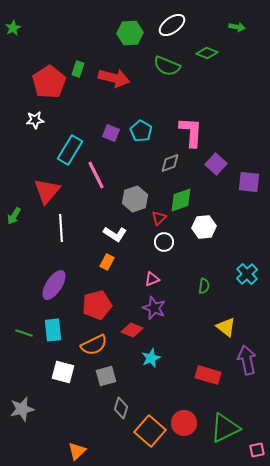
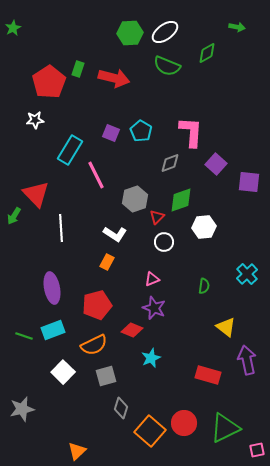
white ellipse at (172, 25): moved 7 px left, 7 px down
green diamond at (207, 53): rotated 50 degrees counterclockwise
red triangle at (47, 191): moved 11 px left, 3 px down; rotated 24 degrees counterclockwise
red triangle at (159, 218): moved 2 px left, 1 px up
purple ellipse at (54, 285): moved 2 px left, 3 px down; rotated 44 degrees counterclockwise
cyan rectangle at (53, 330): rotated 75 degrees clockwise
green line at (24, 333): moved 3 px down
white square at (63, 372): rotated 30 degrees clockwise
